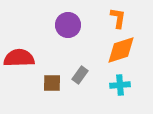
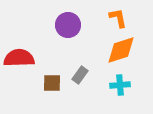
orange L-shape: rotated 20 degrees counterclockwise
